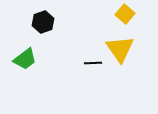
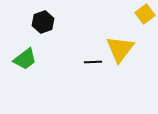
yellow square: moved 20 px right; rotated 12 degrees clockwise
yellow triangle: rotated 12 degrees clockwise
black line: moved 1 px up
